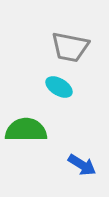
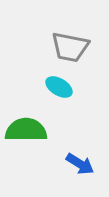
blue arrow: moved 2 px left, 1 px up
